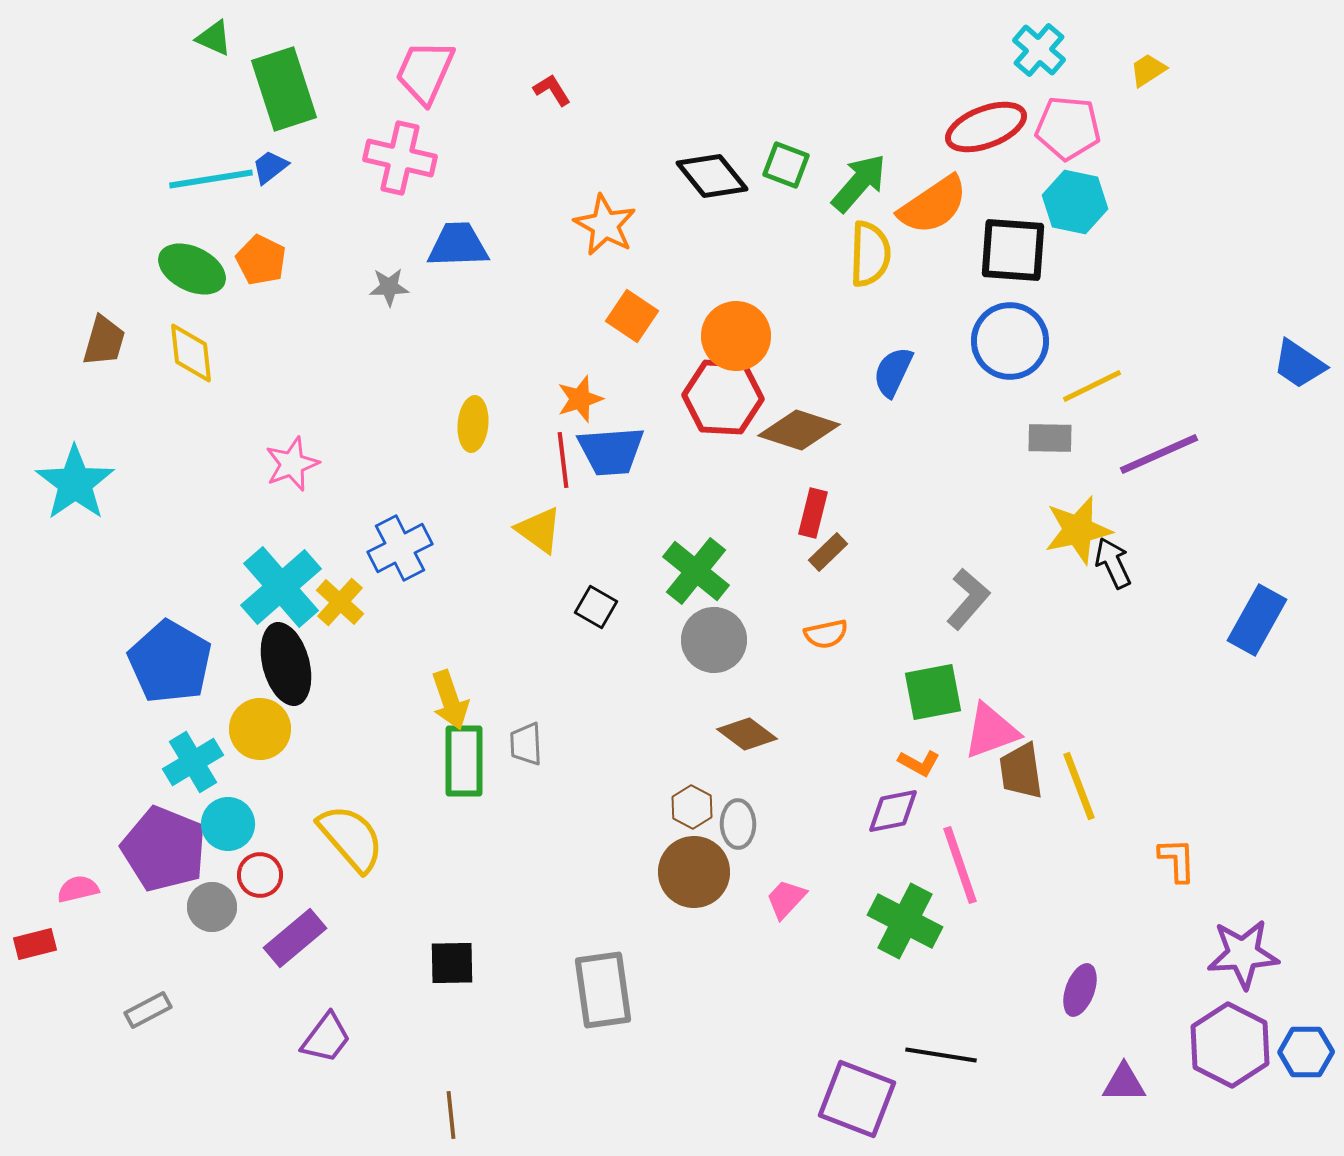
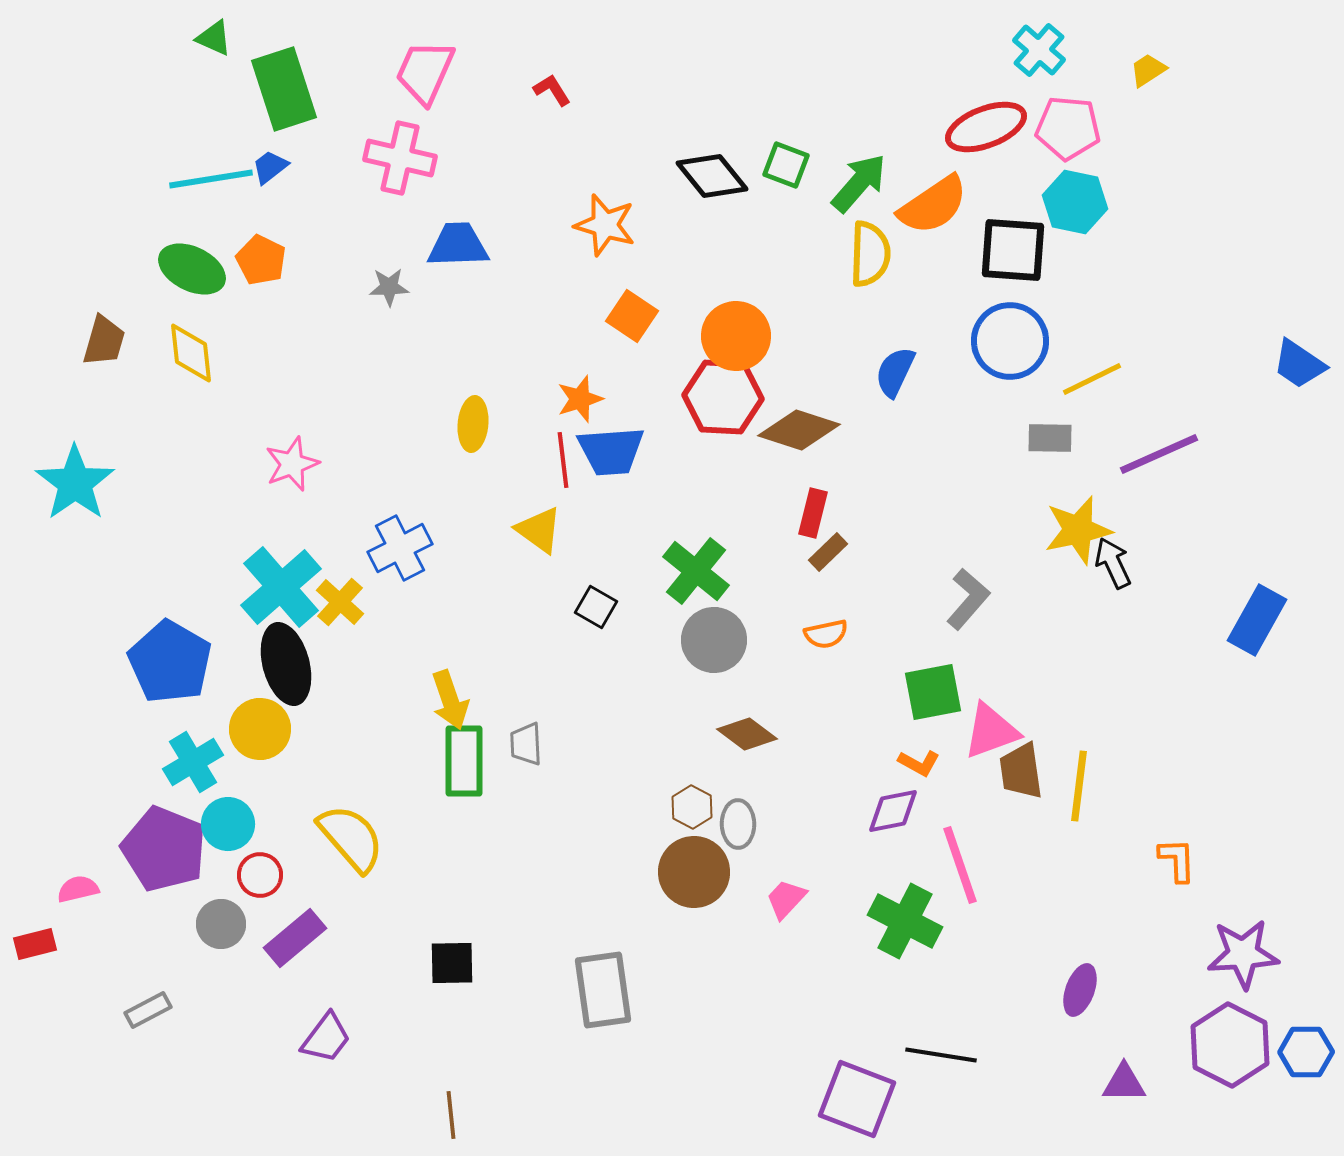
orange star at (605, 225): rotated 12 degrees counterclockwise
blue semicircle at (893, 372): moved 2 px right
yellow line at (1092, 386): moved 7 px up
yellow line at (1079, 786): rotated 28 degrees clockwise
gray circle at (212, 907): moved 9 px right, 17 px down
